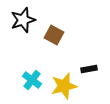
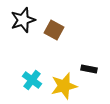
brown square: moved 5 px up
black rectangle: rotated 21 degrees clockwise
